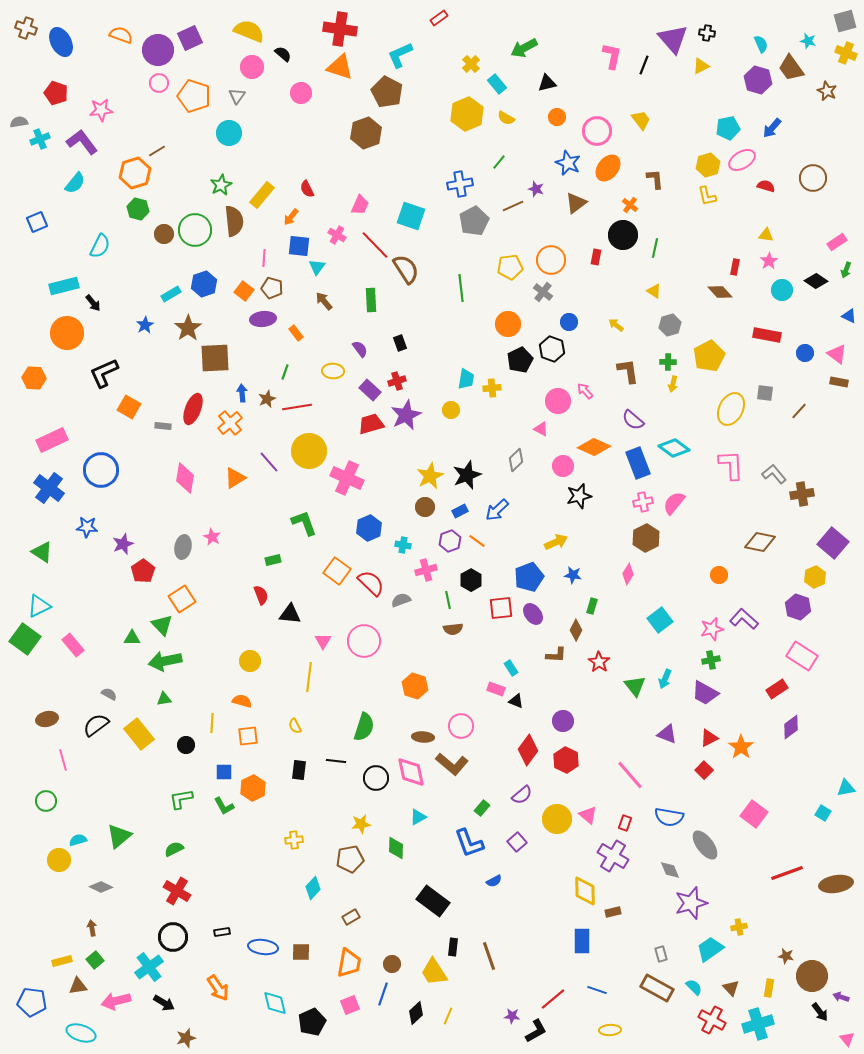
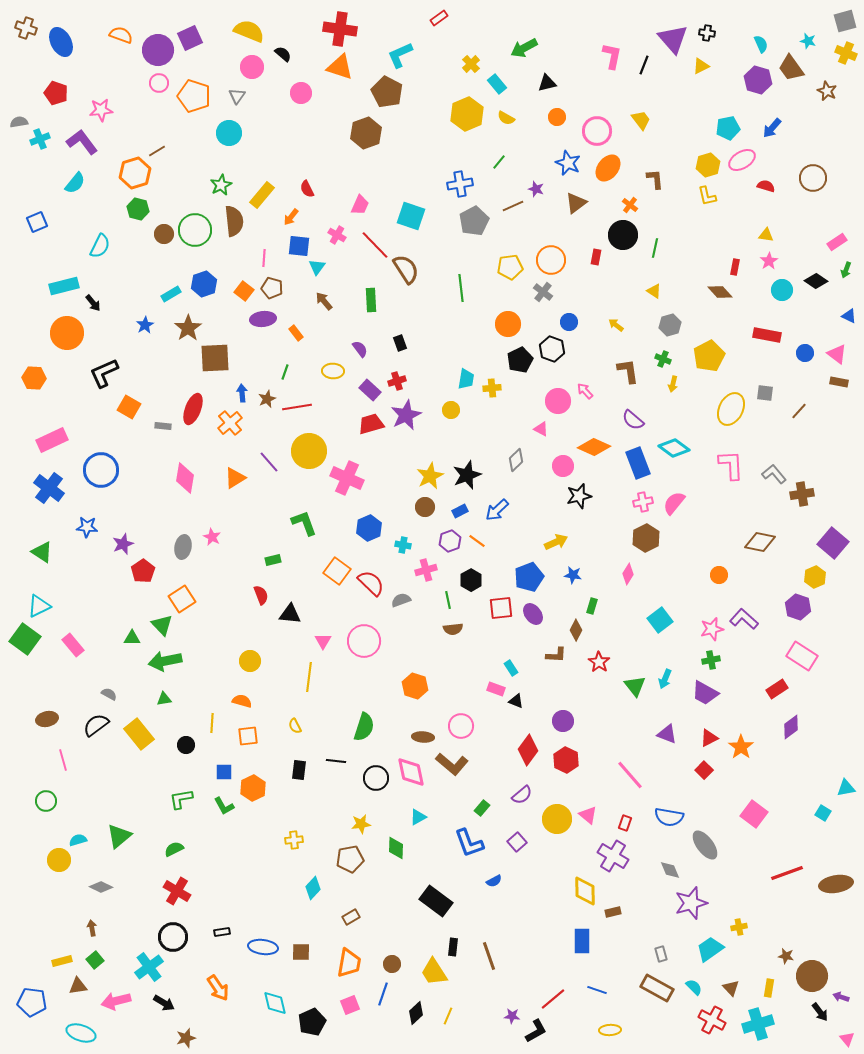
green cross at (668, 362): moved 5 px left, 3 px up; rotated 21 degrees clockwise
black rectangle at (433, 901): moved 3 px right
